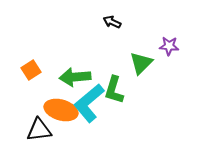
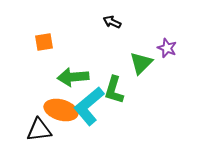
purple star: moved 2 px left, 2 px down; rotated 18 degrees clockwise
orange square: moved 13 px right, 28 px up; rotated 24 degrees clockwise
green arrow: moved 2 px left
cyan L-shape: moved 3 px down
